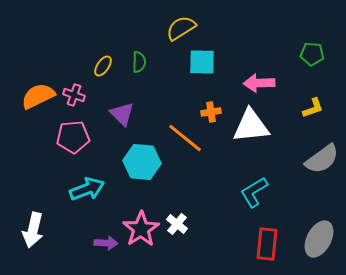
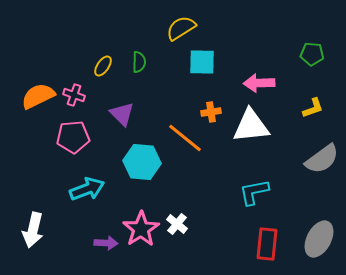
cyan L-shape: rotated 20 degrees clockwise
